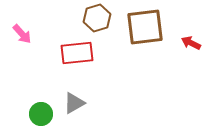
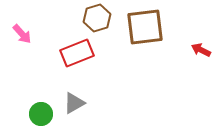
red arrow: moved 10 px right, 7 px down
red rectangle: rotated 16 degrees counterclockwise
